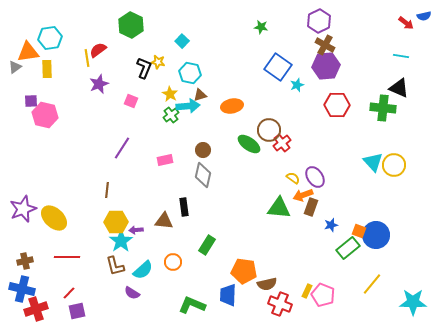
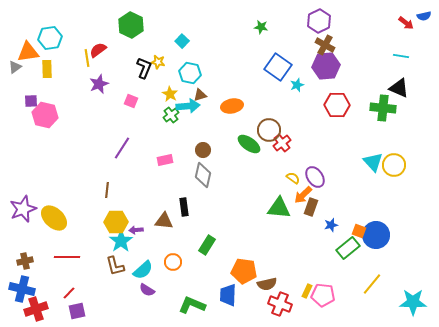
orange arrow at (303, 195): rotated 24 degrees counterclockwise
purple semicircle at (132, 293): moved 15 px right, 3 px up
pink pentagon at (323, 295): rotated 15 degrees counterclockwise
